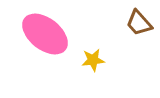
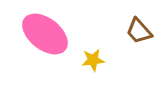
brown trapezoid: moved 8 px down
